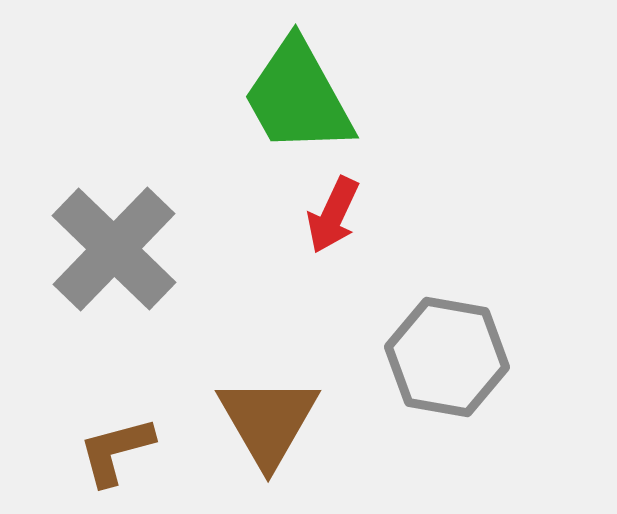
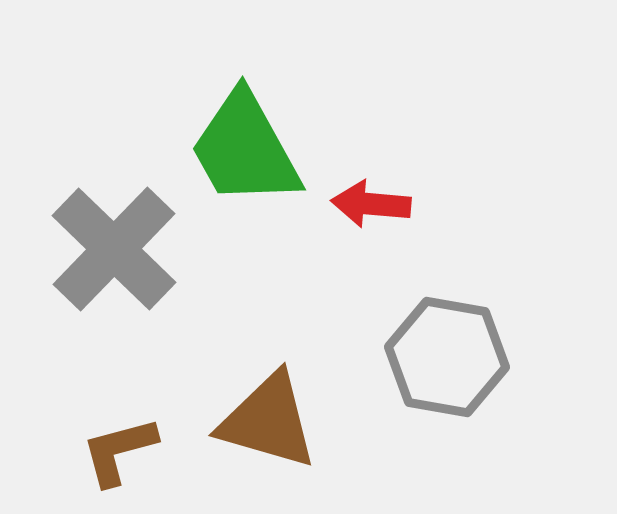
green trapezoid: moved 53 px left, 52 px down
red arrow: moved 38 px right, 11 px up; rotated 70 degrees clockwise
brown triangle: rotated 44 degrees counterclockwise
brown L-shape: moved 3 px right
